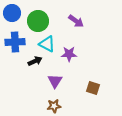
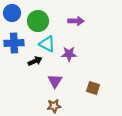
purple arrow: rotated 35 degrees counterclockwise
blue cross: moved 1 px left, 1 px down
